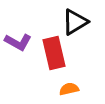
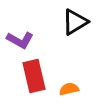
purple L-shape: moved 2 px right, 2 px up
red rectangle: moved 20 px left, 23 px down
